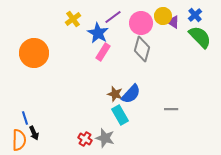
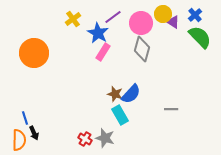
yellow circle: moved 2 px up
